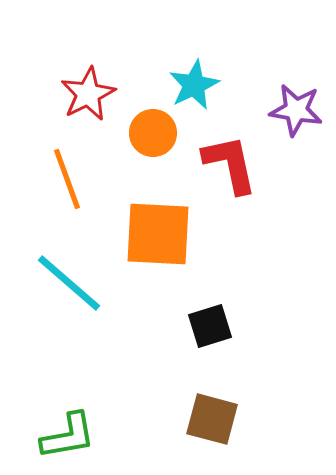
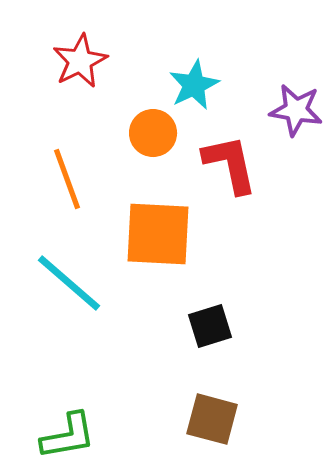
red star: moved 8 px left, 33 px up
